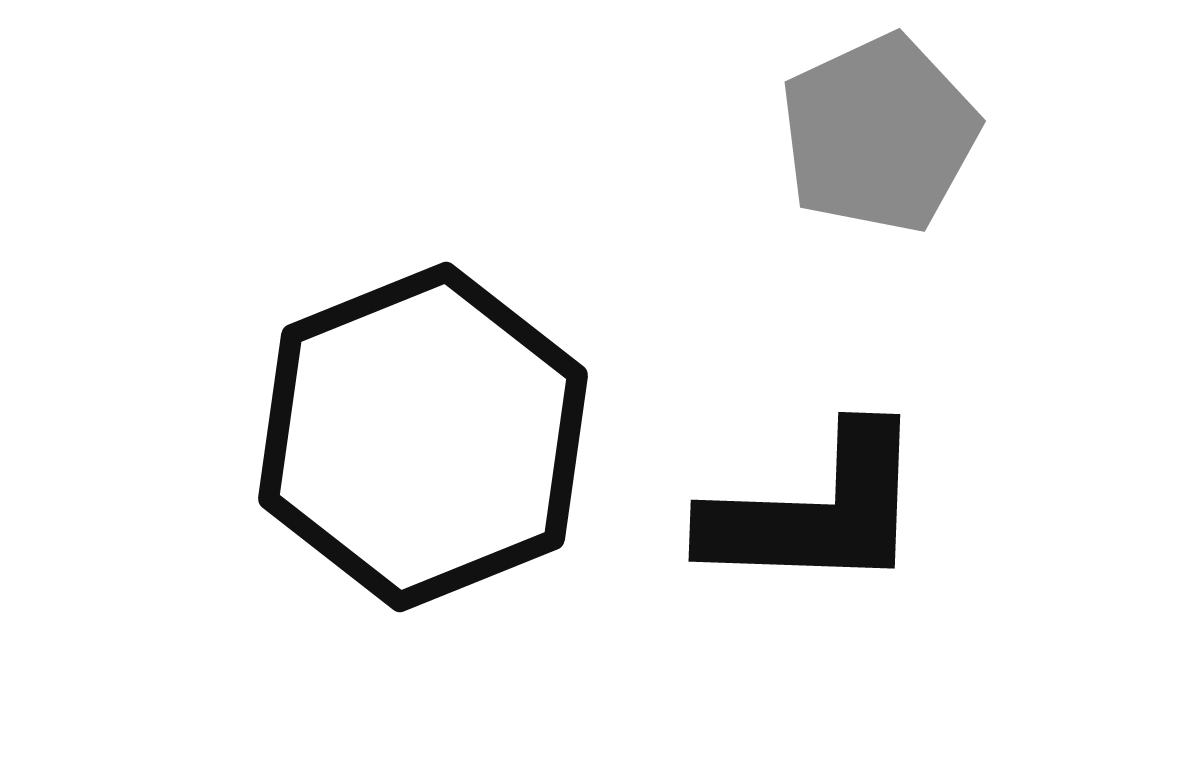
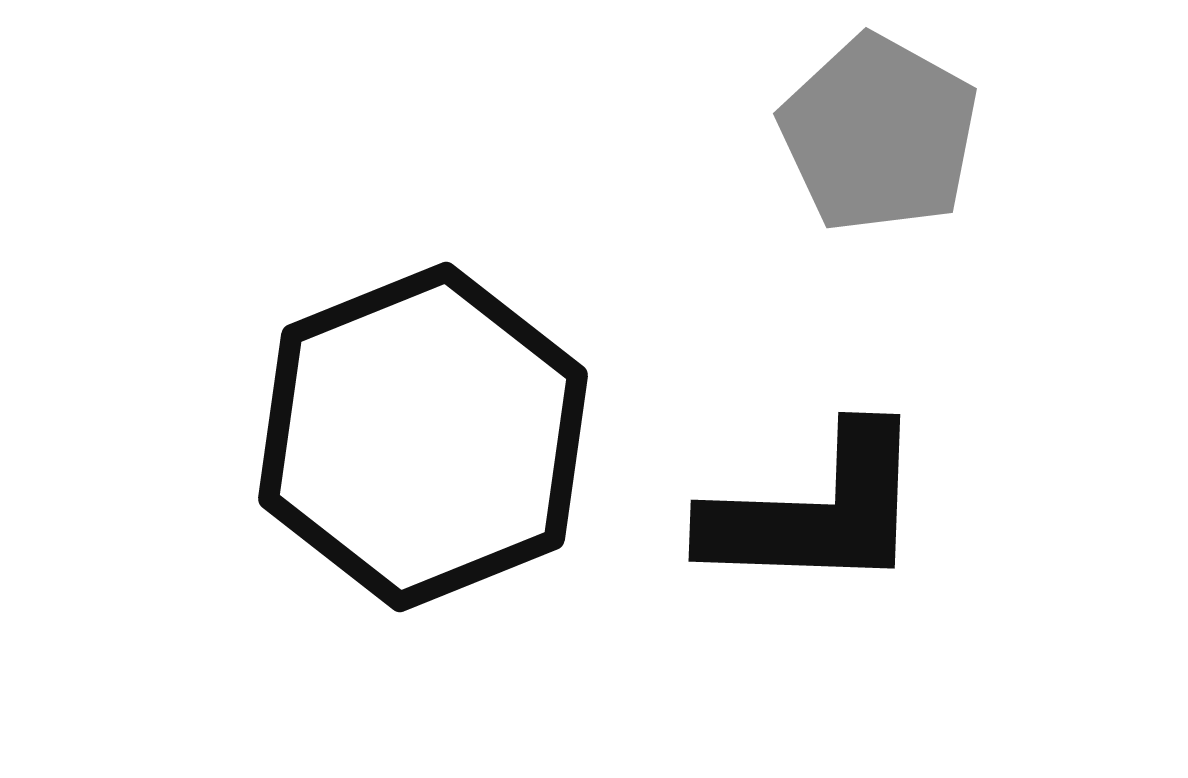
gray pentagon: rotated 18 degrees counterclockwise
